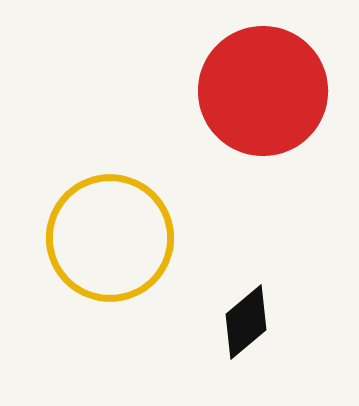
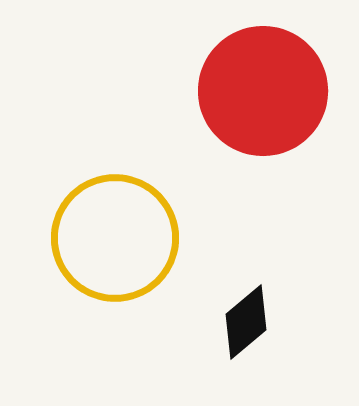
yellow circle: moved 5 px right
